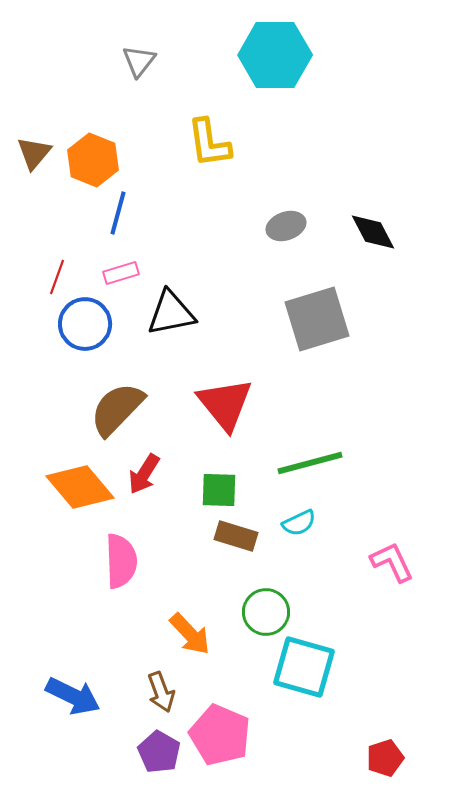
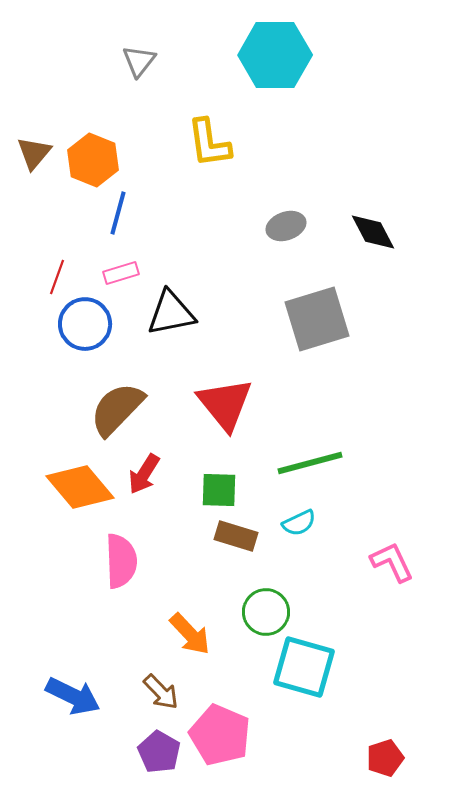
brown arrow: rotated 24 degrees counterclockwise
